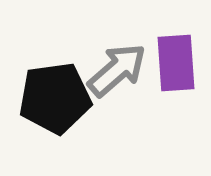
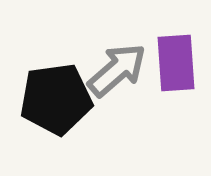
black pentagon: moved 1 px right, 1 px down
